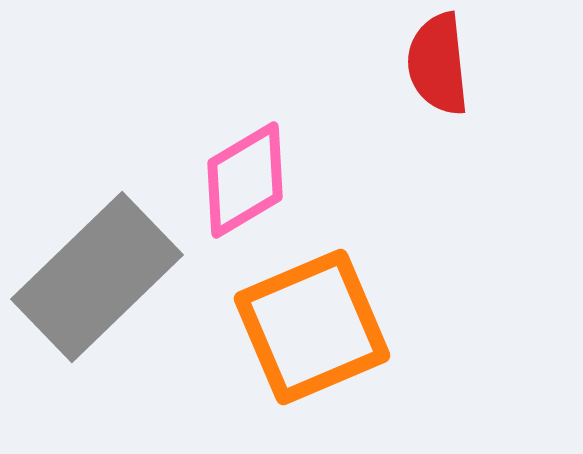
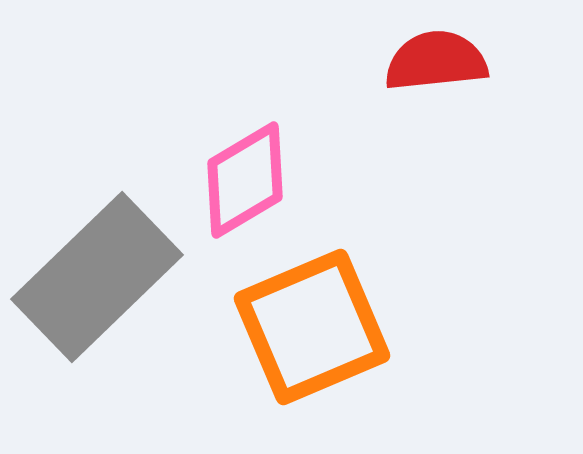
red semicircle: moved 2 px left, 3 px up; rotated 90 degrees clockwise
